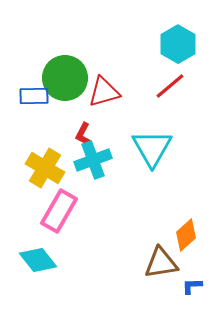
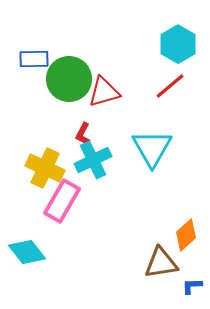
green circle: moved 4 px right, 1 px down
blue rectangle: moved 37 px up
cyan cross: rotated 6 degrees counterclockwise
yellow cross: rotated 6 degrees counterclockwise
pink rectangle: moved 3 px right, 10 px up
cyan diamond: moved 11 px left, 8 px up
